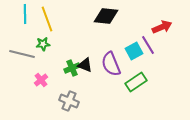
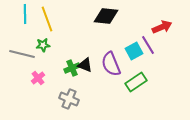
green star: moved 1 px down
pink cross: moved 3 px left, 2 px up
gray cross: moved 2 px up
